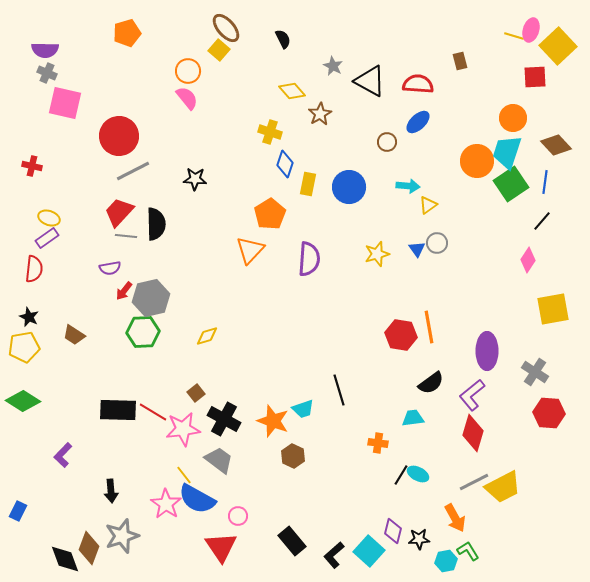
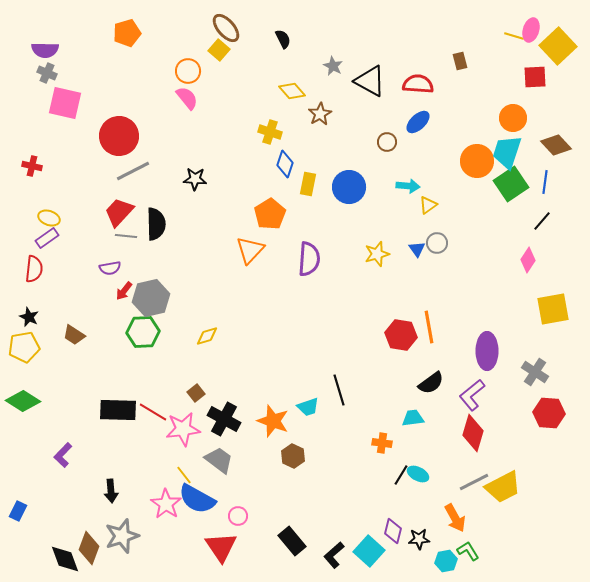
cyan trapezoid at (303, 409): moved 5 px right, 2 px up
orange cross at (378, 443): moved 4 px right
